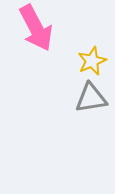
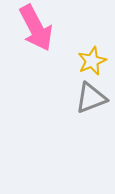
gray triangle: rotated 12 degrees counterclockwise
